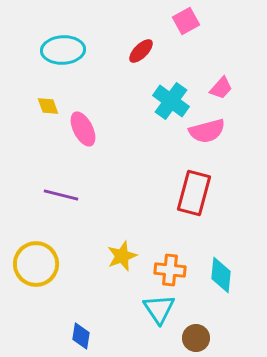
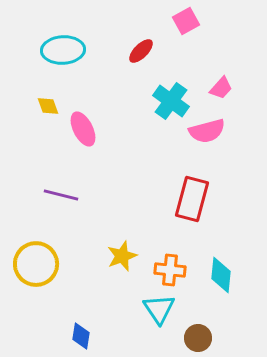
red rectangle: moved 2 px left, 6 px down
brown circle: moved 2 px right
